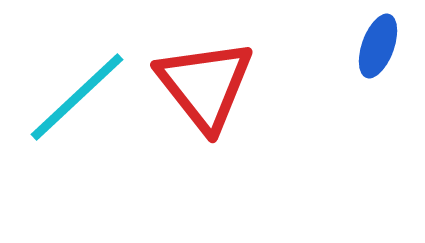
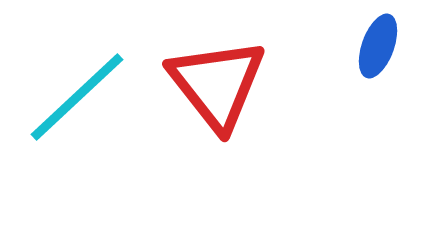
red triangle: moved 12 px right, 1 px up
